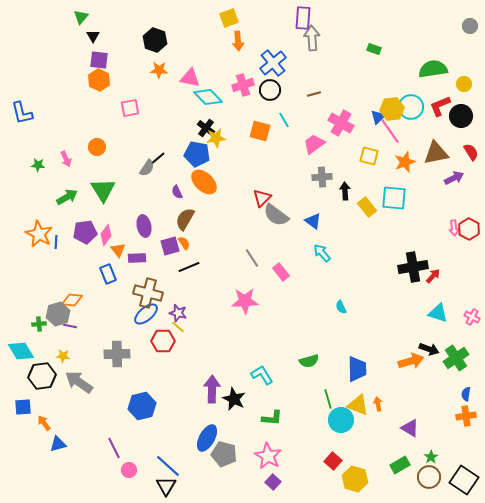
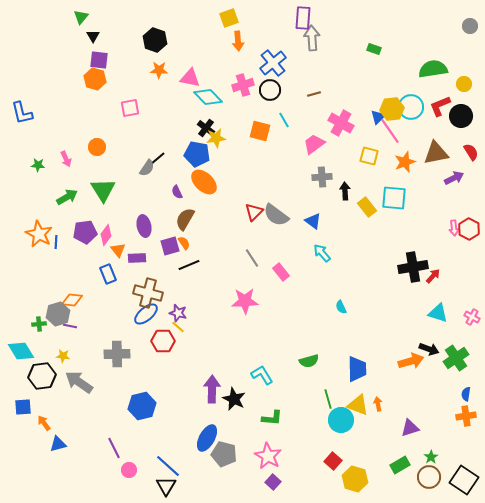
orange hexagon at (99, 80): moved 4 px left, 1 px up; rotated 10 degrees counterclockwise
red triangle at (262, 198): moved 8 px left, 14 px down
black line at (189, 267): moved 2 px up
purple triangle at (410, 428): rotated 48 degrees counterclockwise
